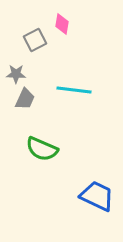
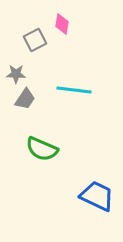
gray trapezoid: rotated 10 degrees clockwise
